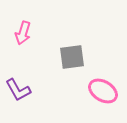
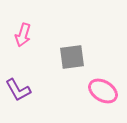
pink arrow: moved 2 px down
